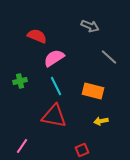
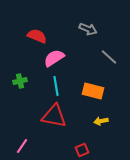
gray arrow: moved 2 px left, 3 px down
cyan line: rotated 18 degrees clockwise
